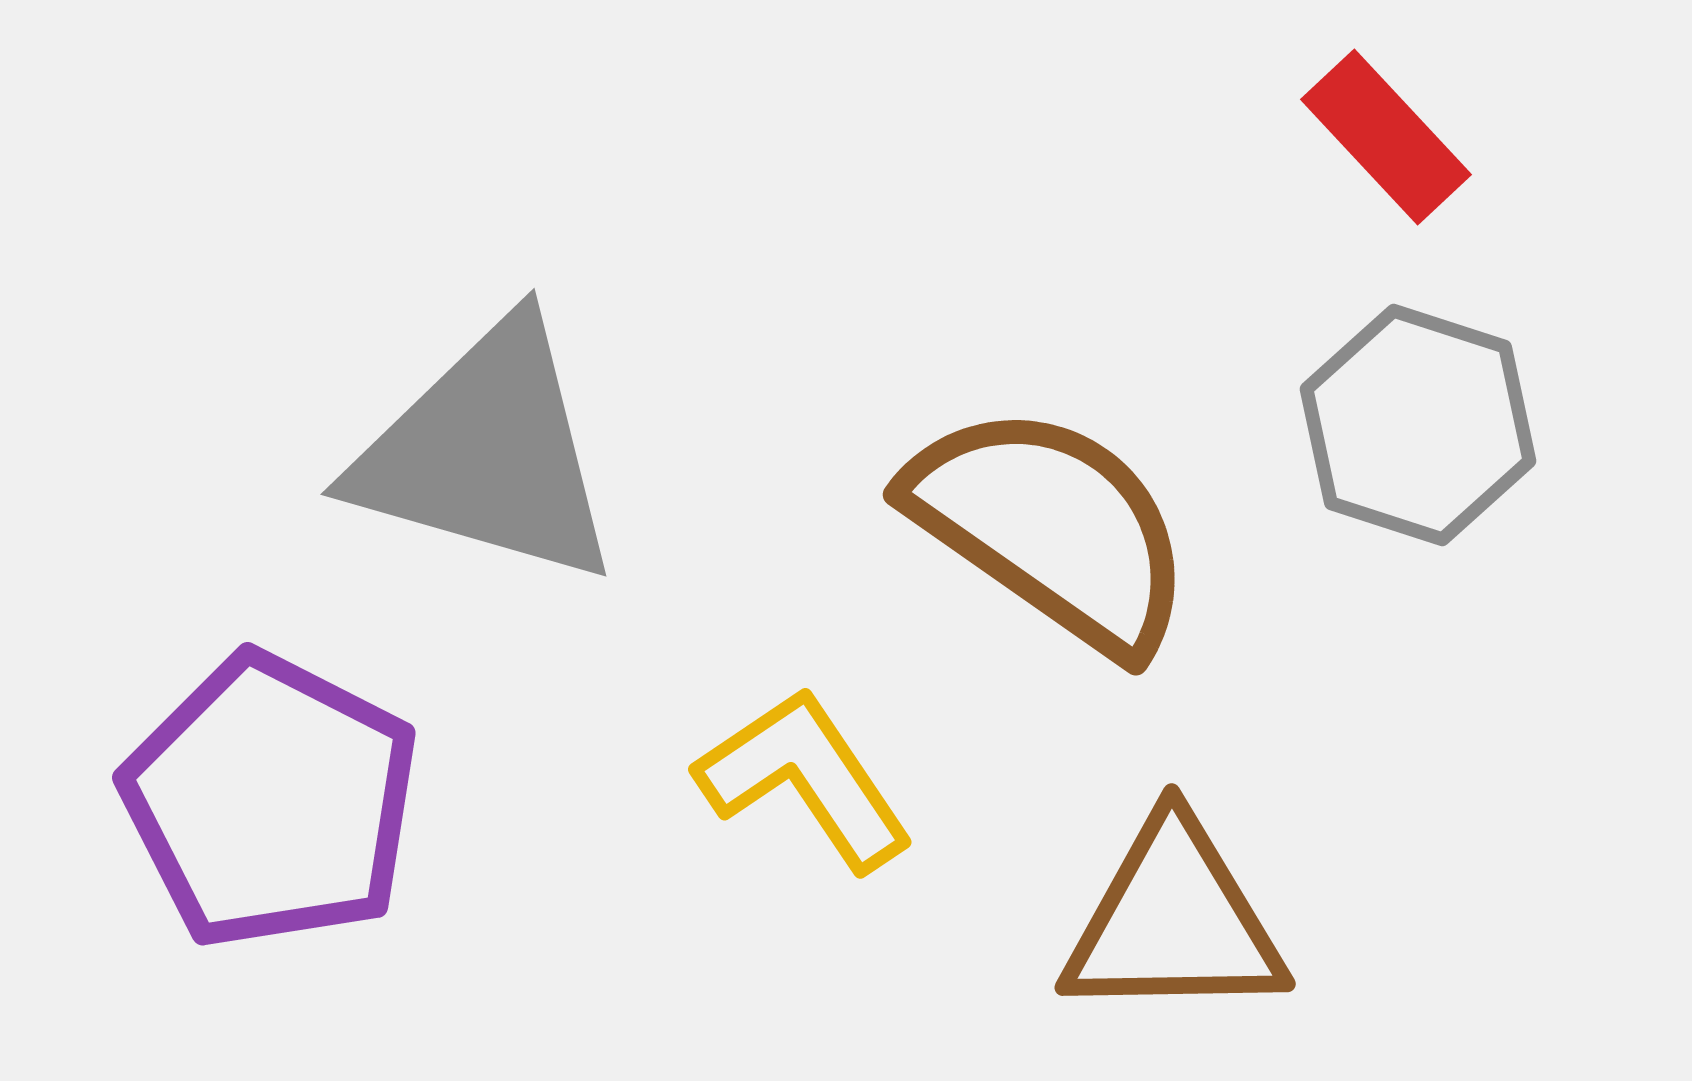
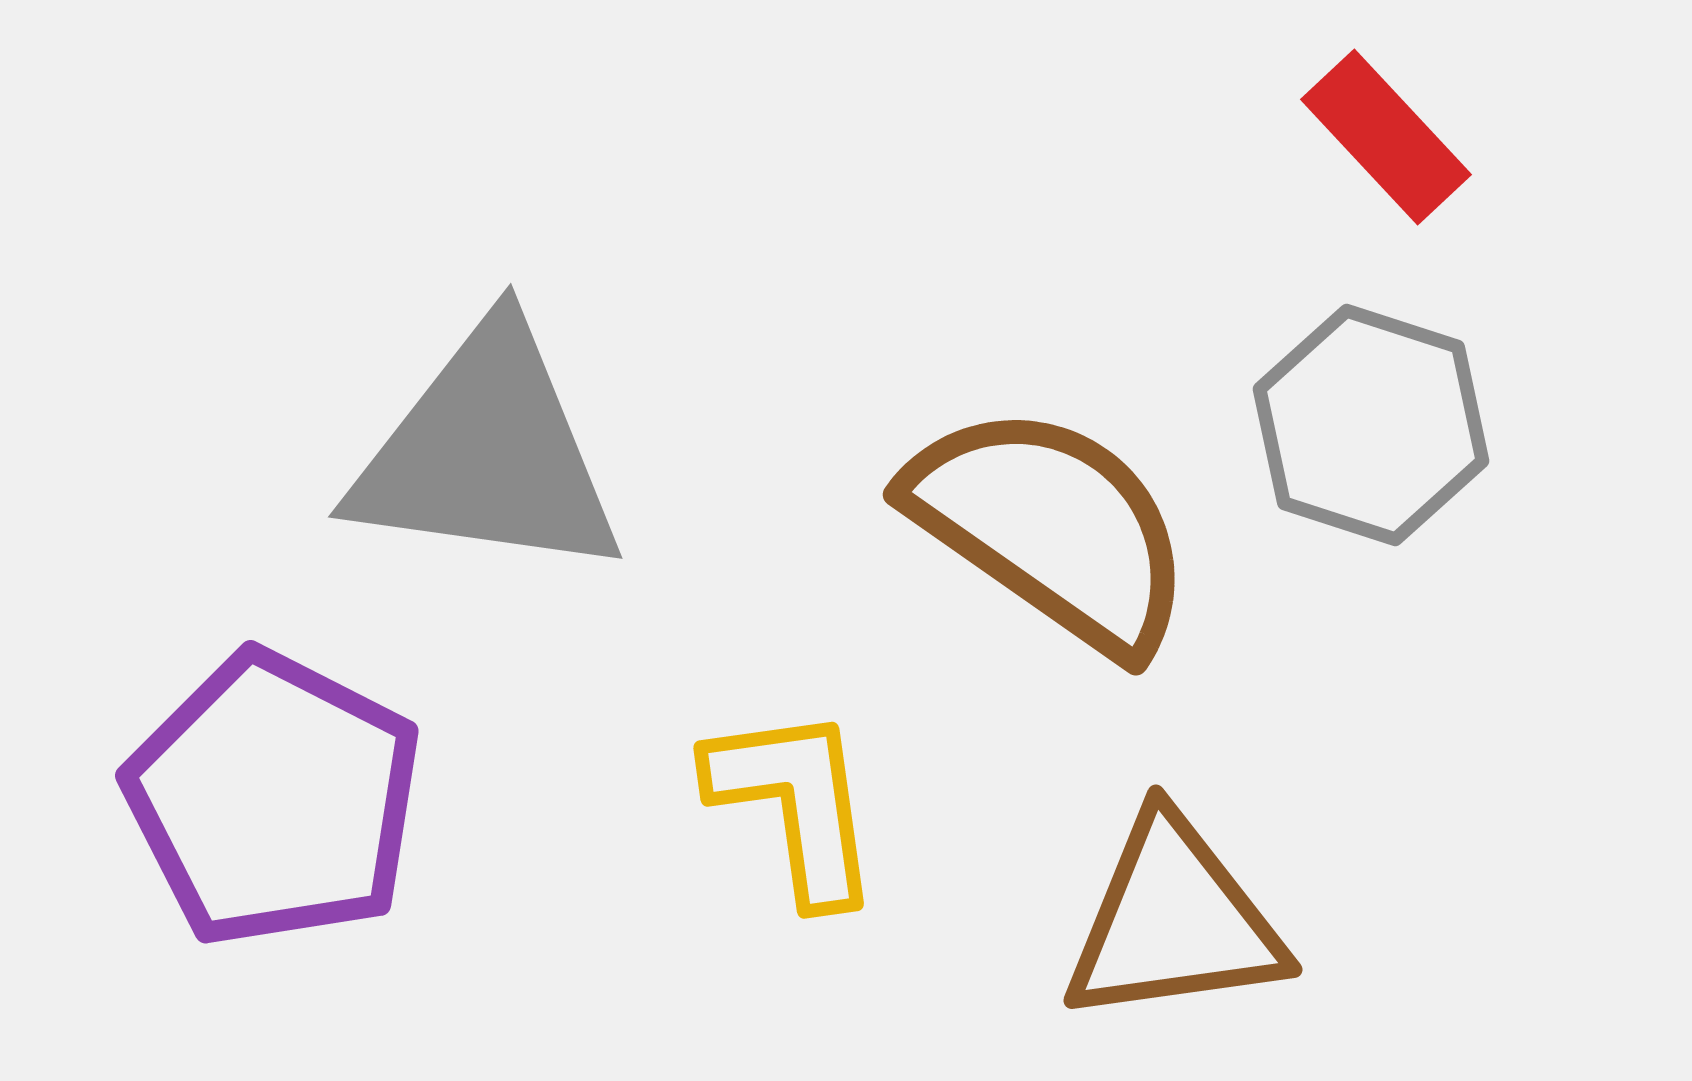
gray hexagon: moved 47 px left
gray triangle: rotated 8 degrees counterclockwise
yellow L-shape: moved 10 px left, 25 px down; rotated 26 degrees clockwise
purple pentagon: moved 3 px right, 2 px up
brown triangle: rotated 7 degrees counterclockwise
